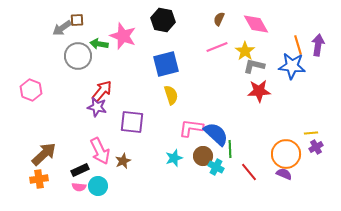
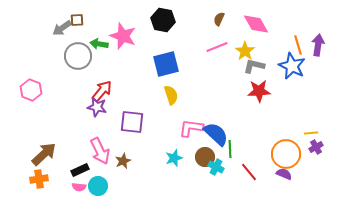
blue star: rotated 20 degrees clockwise
brown circle: moved 2 px right, 1 px down
